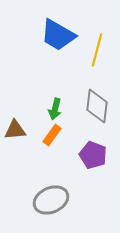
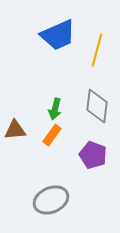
blue trapezoid: rotated 54 degrees counterclockwise
